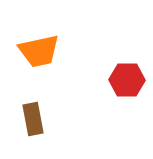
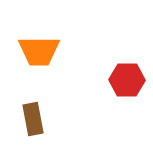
orange trapezoid: rotated 12 degrees clockwise
